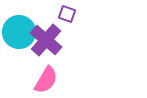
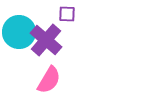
purple square: rotated 18 degrees counterclockwise
pink semicircle: moved 3 px right
